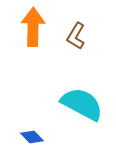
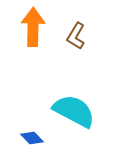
cyan semicircle: moved 8 px left, 7 px down
blue diamond: moved 1 px down
